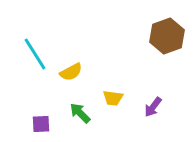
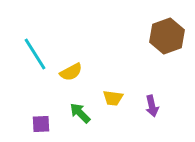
purple arrow: moved 1 px left, 1 px up; rotated 50 degrees counterclockwise
